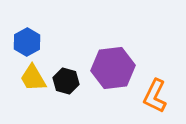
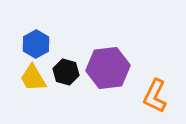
blue hexagon: moved 9 px right, 2 px down
purple hexagon: moved 5 px left
black hexagon: moved 9 px up
